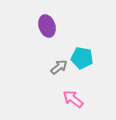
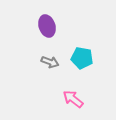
gray arrow: moved 9 px left, 5 px up; rotated 60 degrees clockwise
